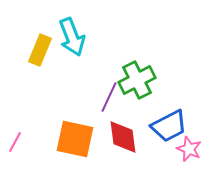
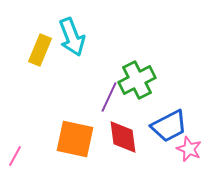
pink line: moved 14 px down
